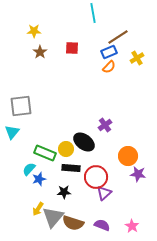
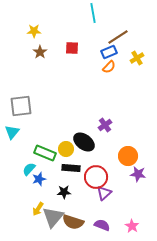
brown semicircle: moved 1 px up
